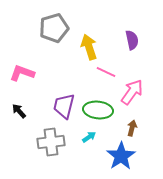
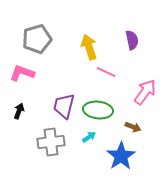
gray pentagon: moved 17 px left, 11 px down
pink arrow: moved 13 px right
black arrow: rotated 63 degrees clockwise
brown arrow: moved 1 px right, 1 px up; rotated 98 degrees clockwise
